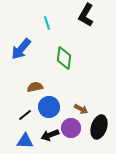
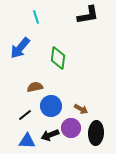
black L-shape: moved 2 px right; rotated 130 degrees counterclockwise
cyan line: moved 11 px left, 6 px up
blue arrow: moved 1 px left, 1 px up
green diamond: moved 6 px left
blue circle: moved 2 px right, 1 px up
black ellipse: moved 3 px left, 6 px down; rotated 15 degrees counterclockwise
blue triangle: moved 2 px right
